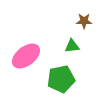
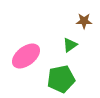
green triangle: moved 2 px left, 1 px up; rotated 28 degrees counterclockwise
